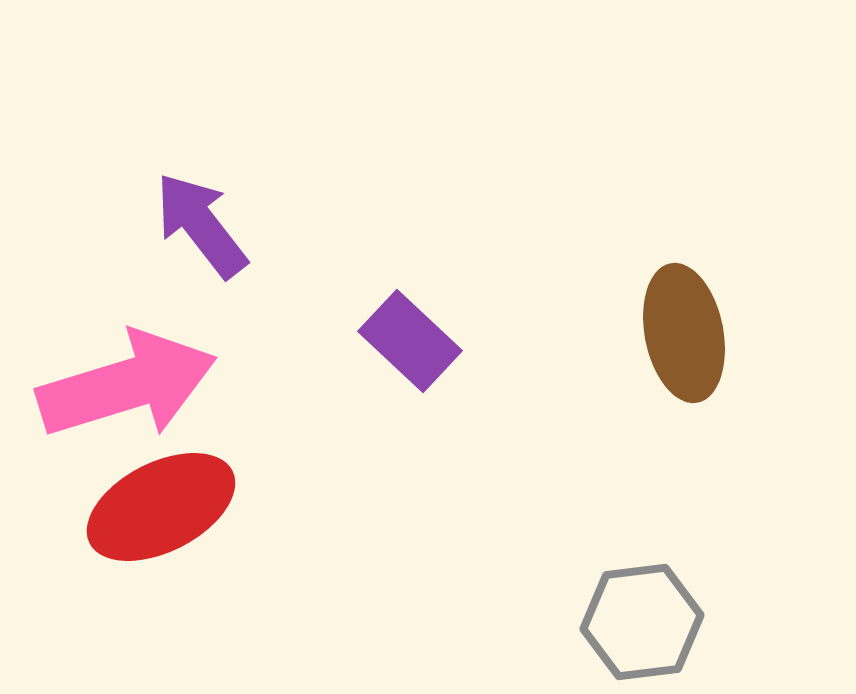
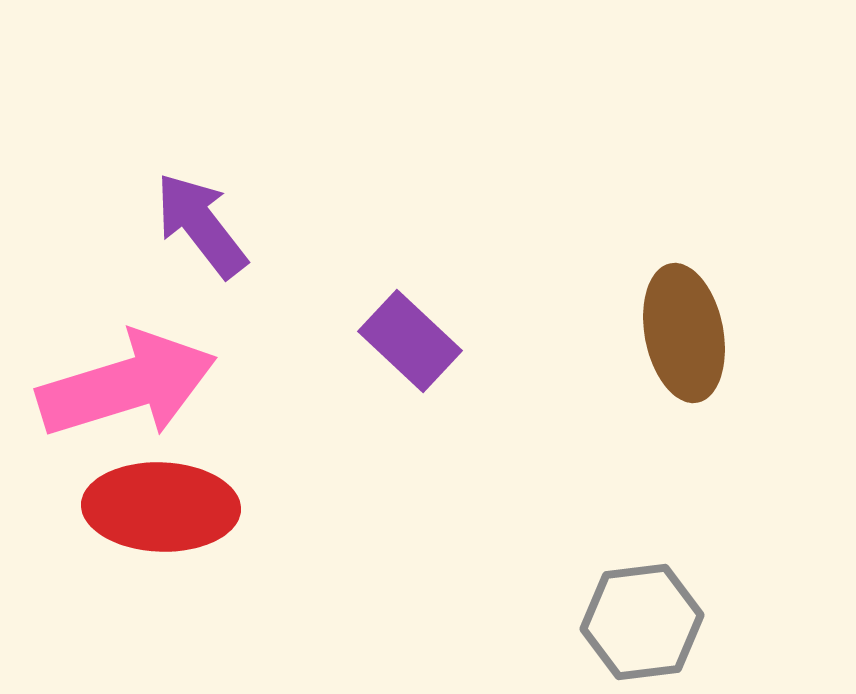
red ellipse: rotated 29 degrees clockwise
